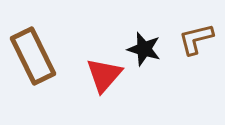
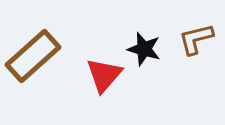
brown rectangle: rotated 74 degrees clockwise
